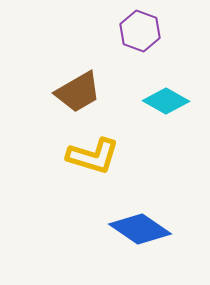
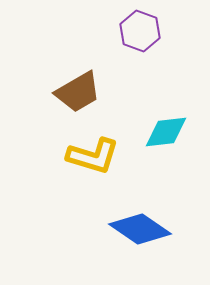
cyan diamond: moved 31 px down; rotated 36 degrees counterclockwise
